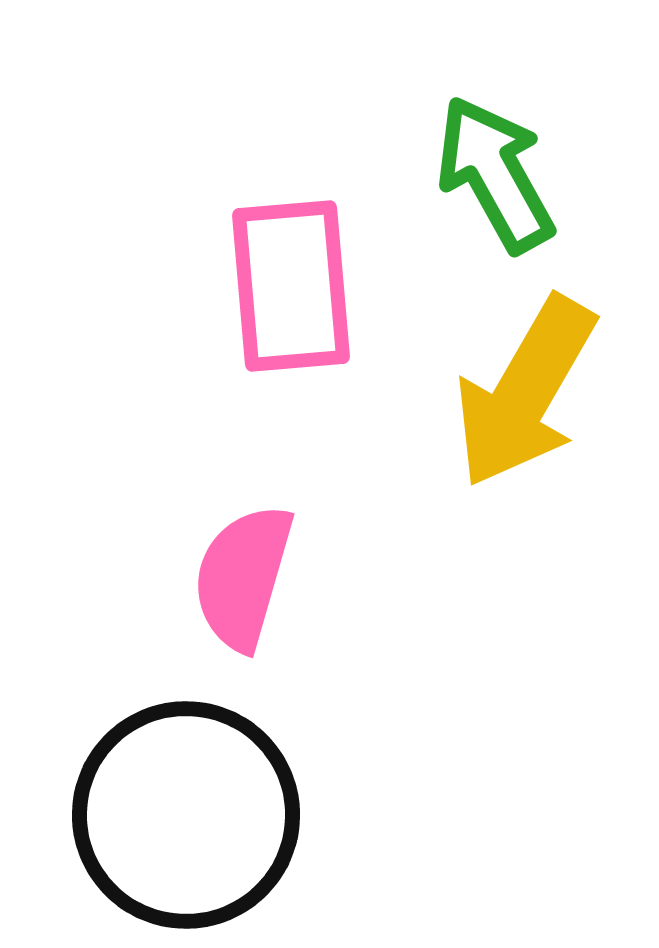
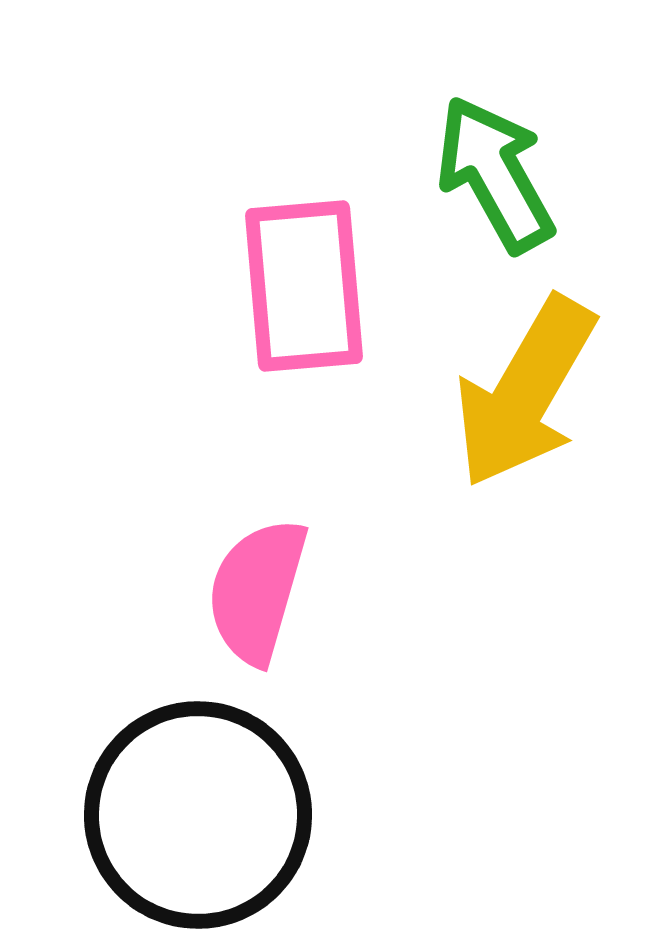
pink rectangle: moved 13 px right
pink semicircle: moved 14 px right, 14 px down
black circle: moved 12 px right
